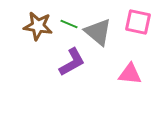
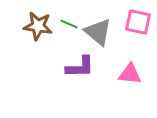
purple L-shape: moved 8 px right, 5 px down; rotated 28 degrees clockwise
